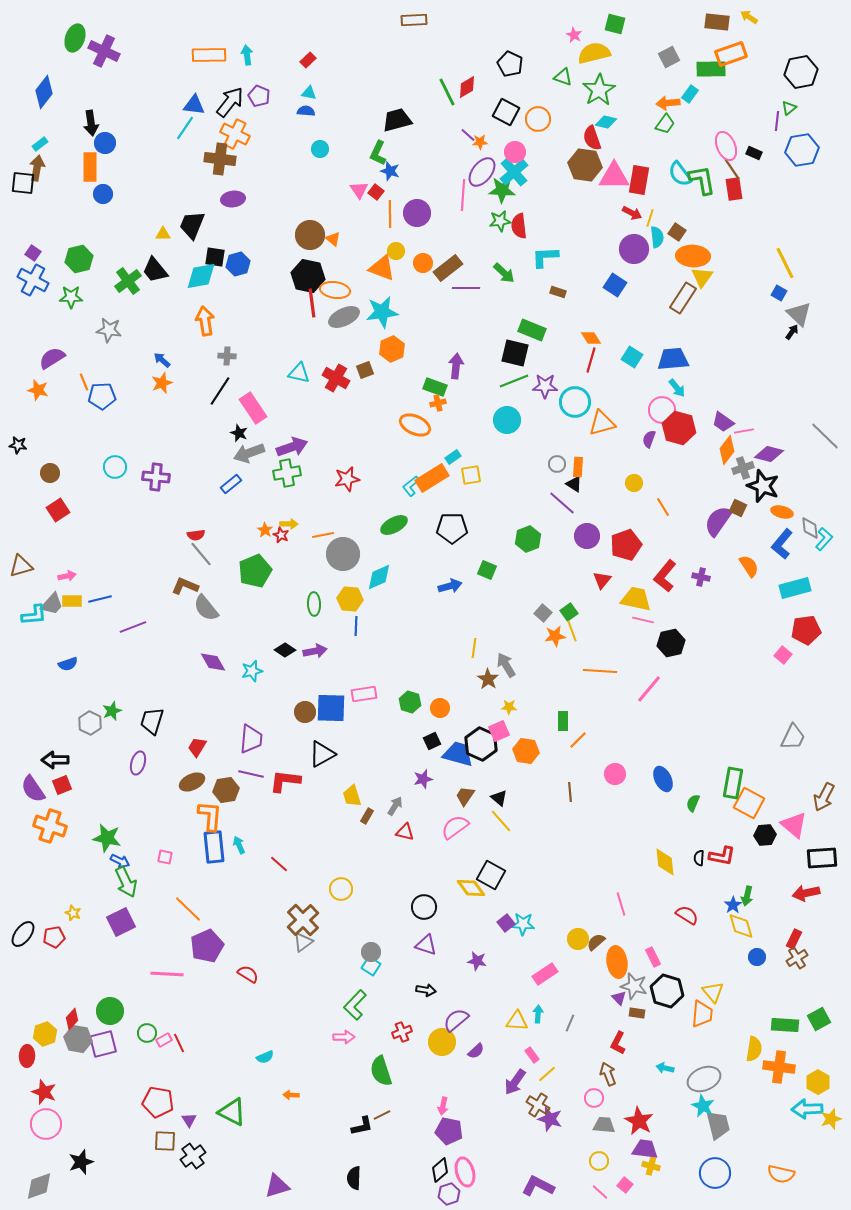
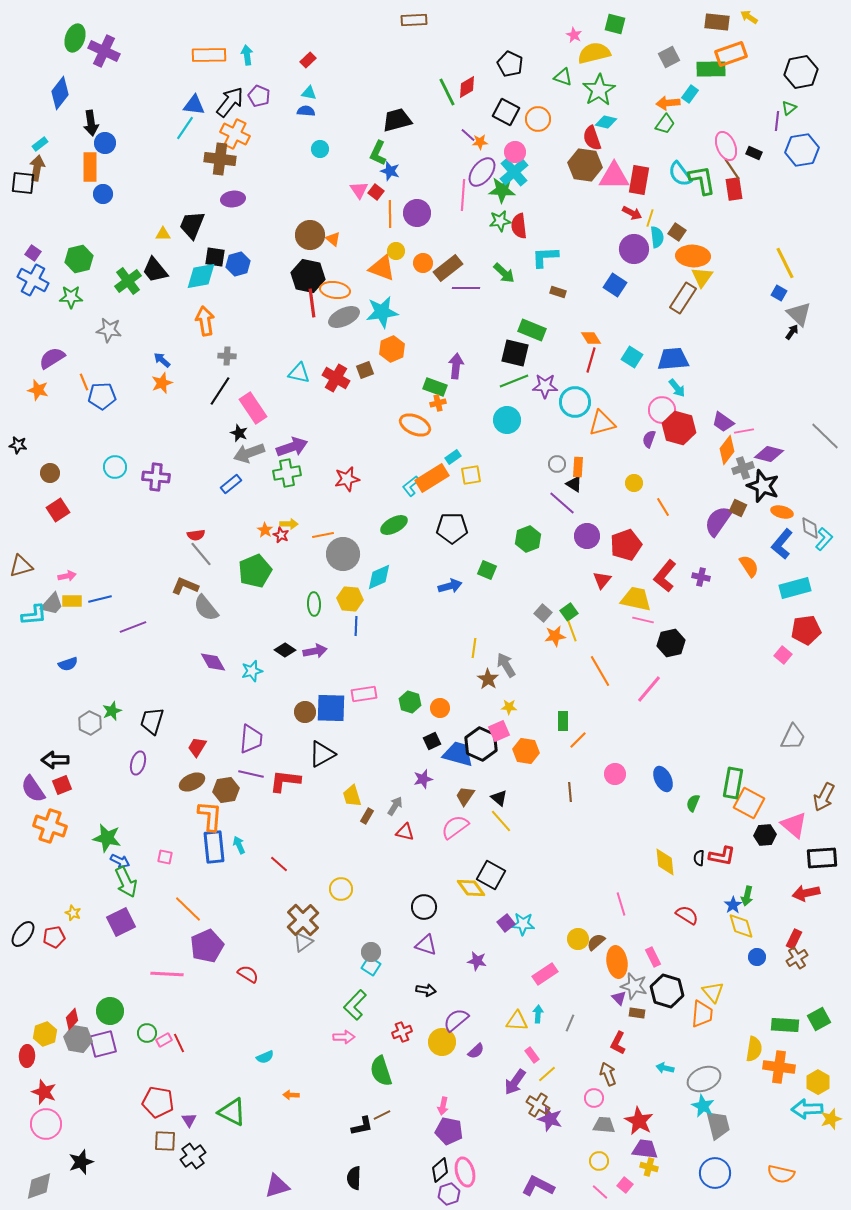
blue diamond at (44, 92): moved 16 px right, 1 px down
orange line at (600, 671): rotated 56 degrees clockwise
yellow cross at (651, 1166): moved 2 px left, 1 px down
